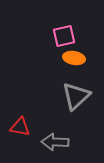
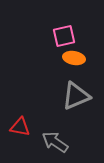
gray triangle: rotated 20 degrees clockwise
gray arrow: rotated 32 degrees clockwise
